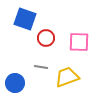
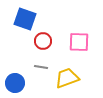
red circle: moved 3 px left, 3 px down
yellow trapezoid: moved 1 px down
